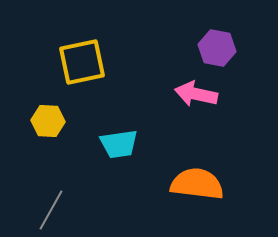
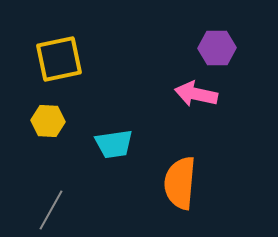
purple hexagon: rotated 12 degrees counterclockwise
yellow square: moved 23 px left, 3 px up
cyan trapezoid: moved 5 px left
orange semicircle: moved 17 px left, 1 px up; rotated 92 degrees counterclockwise
